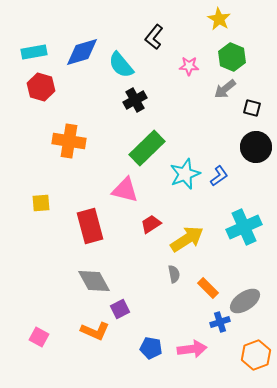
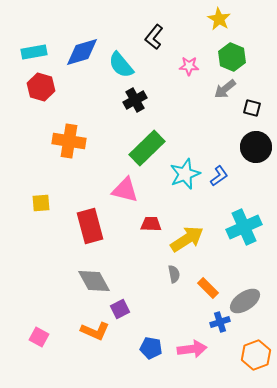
red trapezoid: rotated 35 degrees clockwise
